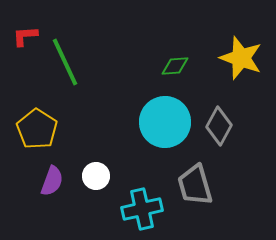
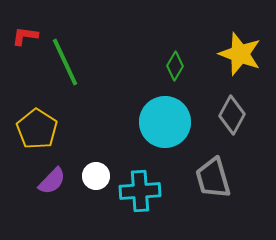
red L-shape: rotated 12 degrees clockwise
yellow star: moved 1 px left, 4 px up
green diamond: rotated 56 degrees counterclockwise
gray diamond: moved 13 px right, 11 px up
purple semicircle: rotated 24 degrees clockwise
gray trapezoid: moved 18 px right, 7 px up
cyan cross: moved 2 px left, 18 px up; rotated 9 degrees clockwise
